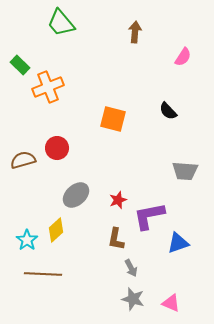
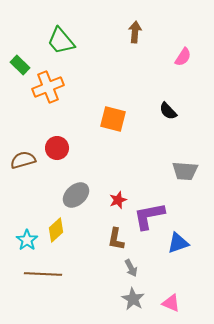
green trapezoid: moved 18 px down
gray star: rotated 15 degrees clockwise
